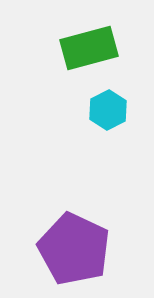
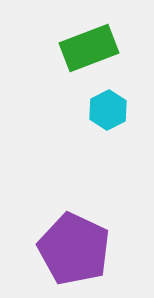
green rectangle: rotated 6 degrees counterclockwise
